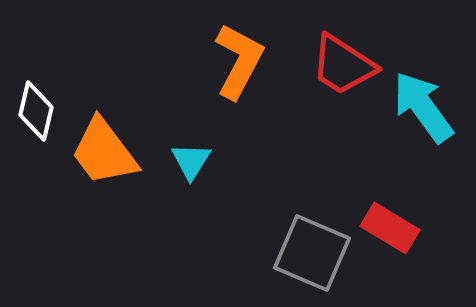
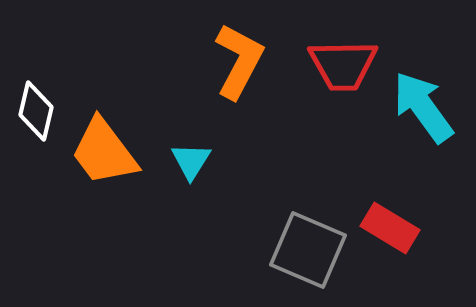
red trapezoid: rotated 34 degrees counterclockwise
gray square: moved 4 px left, 3 px up
